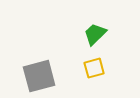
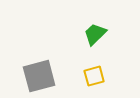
yellow square: moved 8 px down
